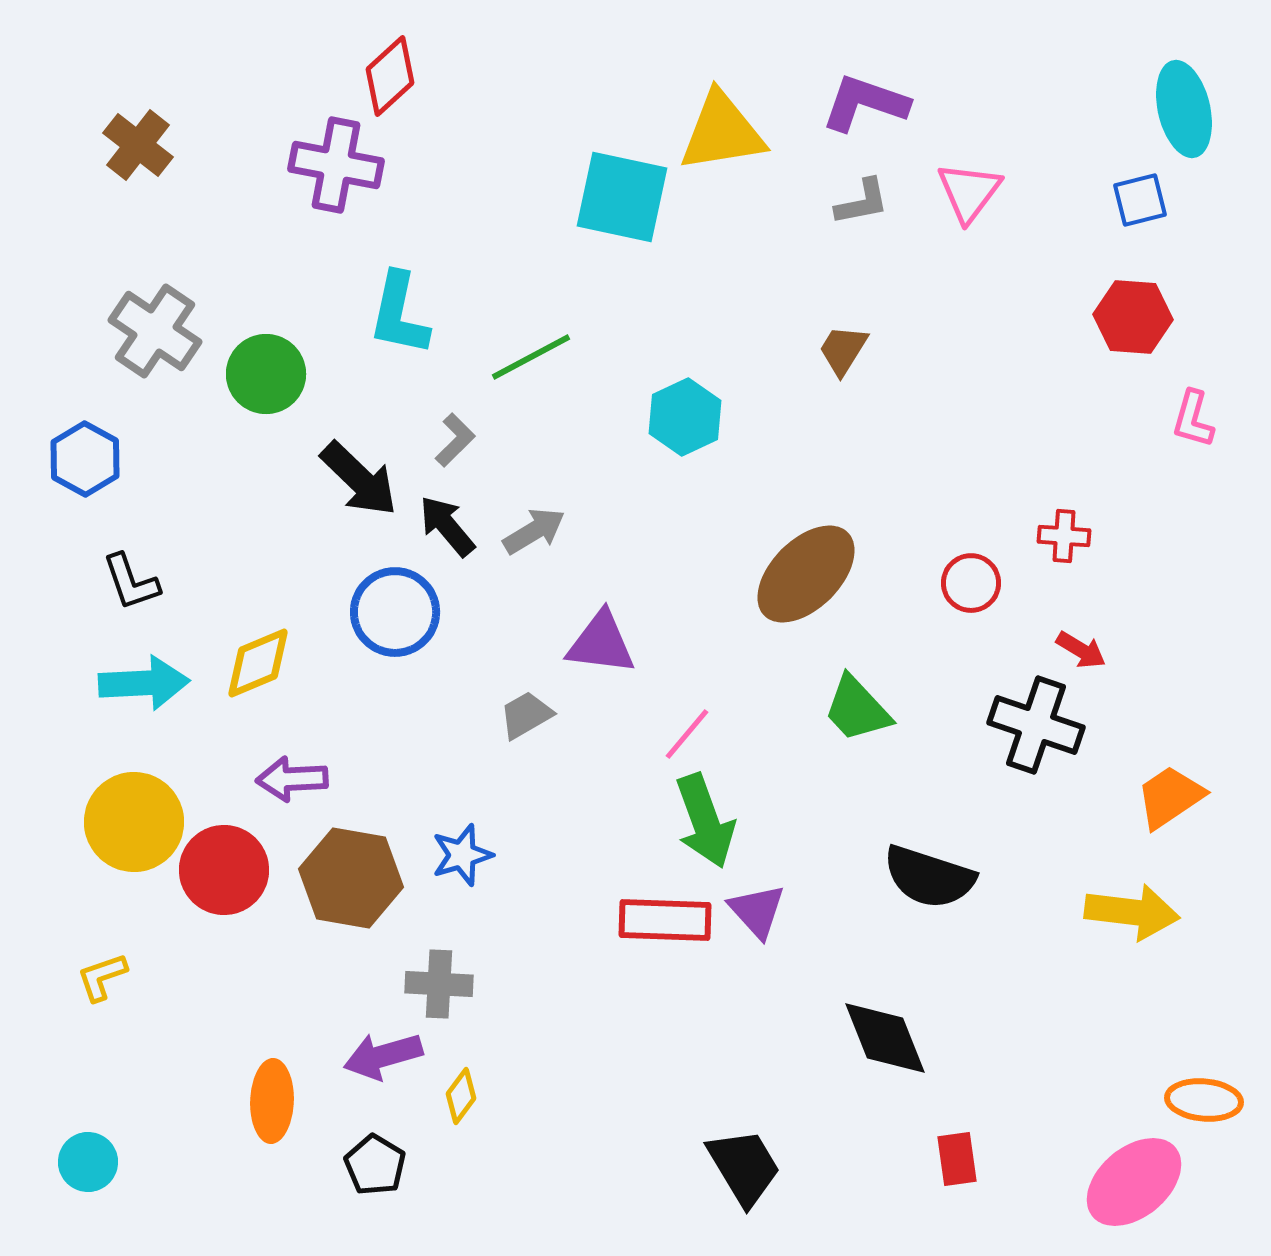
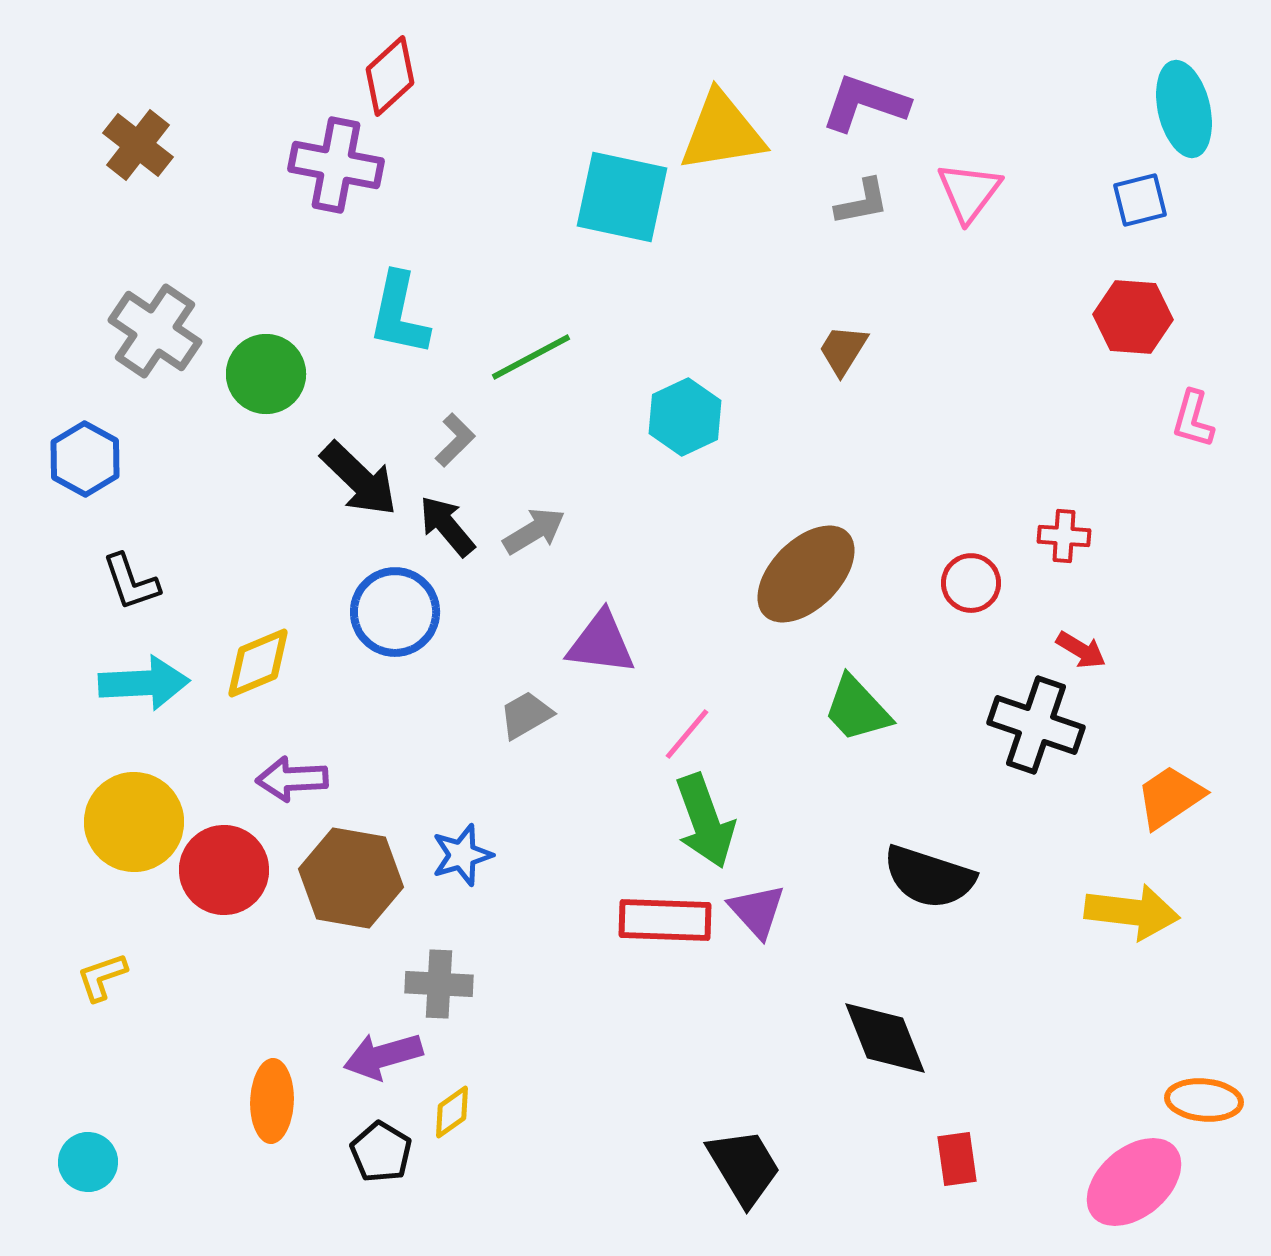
yellow diamond at (461, 1096): moved 9 px left, 16 px down; rotated 18 degrees clockwise
black pentagon at (375, 1165): moved 6 px right, 13 px up
